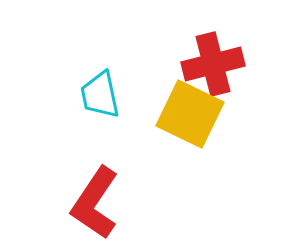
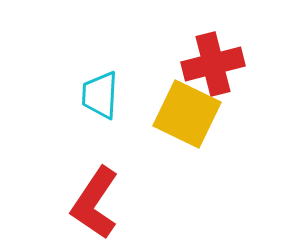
cyan trapezoid: rotated 15 degrees clockwise
yellow square: moved 3 px left
